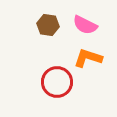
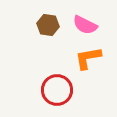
orange L-shape: rotated 28 degrees counterclockwise
red circle: moved 8 px down
